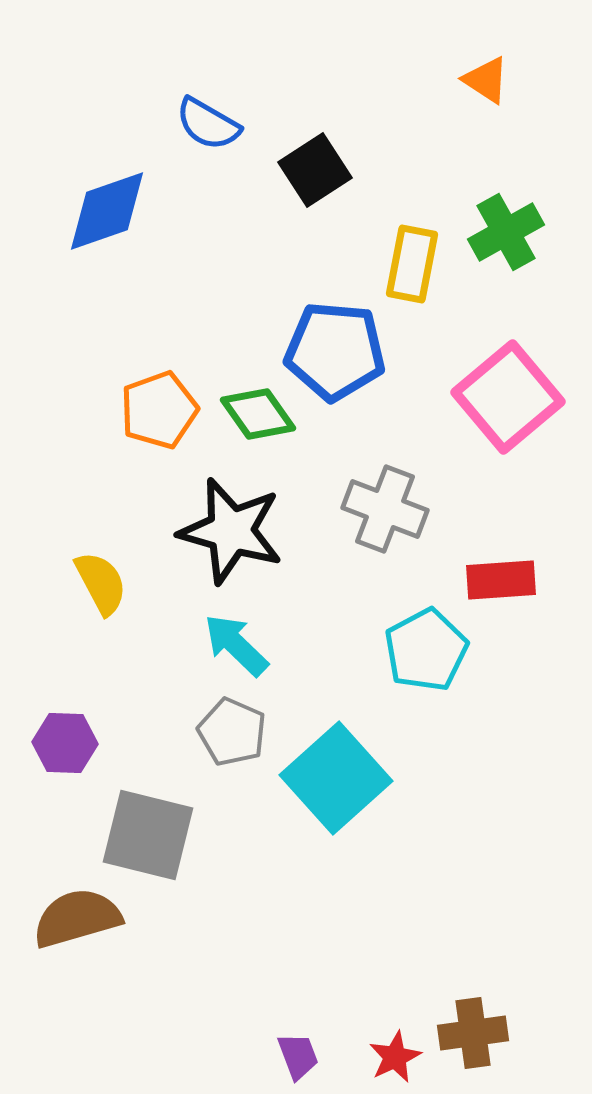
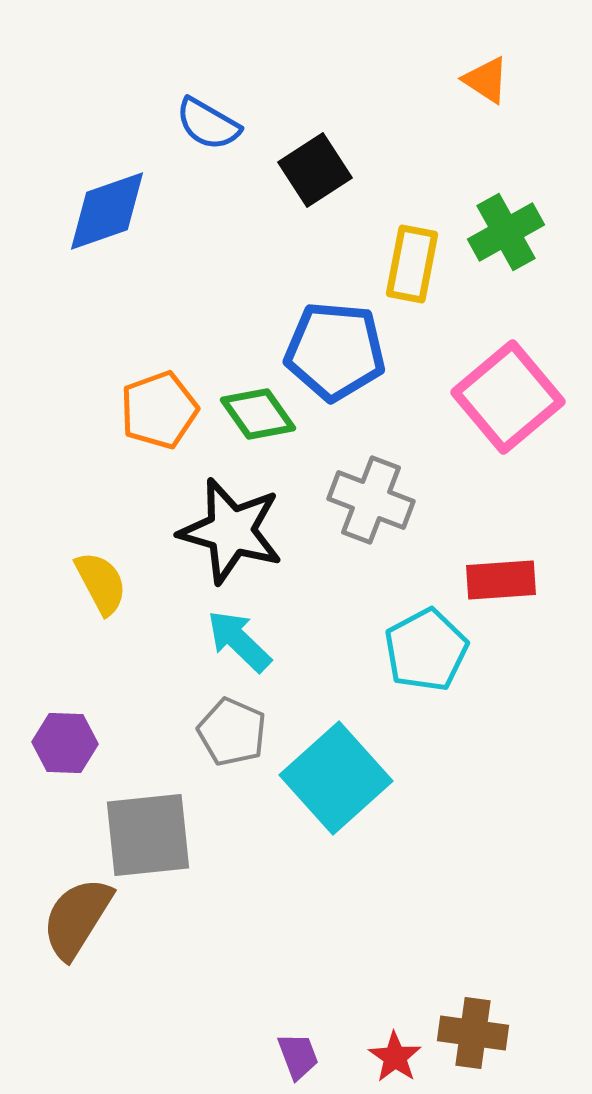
gray cross: moved 14 px left, 9 px up
cyan arrow: moved 3 px right, 4 px up
gray square: rotated 20 degrees counterclockwise
brown semicircle: rotated 42 degrees counterclockwise
brown cross: rotated 16 degrees clockwise
red star: rotated 12 degrees counterclockwise
